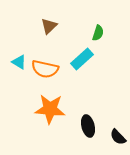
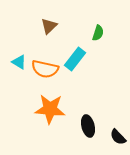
cyan rectangle: moved 7 px left; rotated 10 degrees counterclockwise
